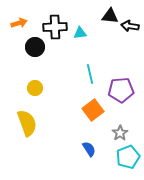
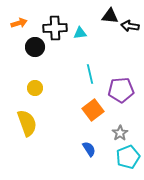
black cross: moved 1 px down
